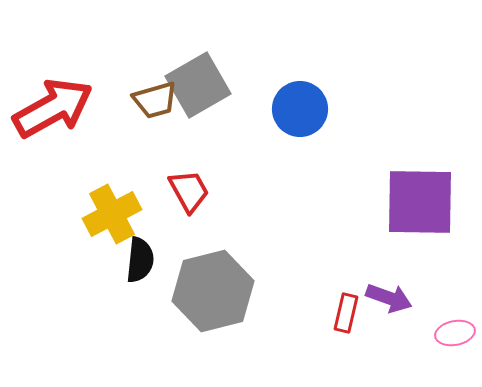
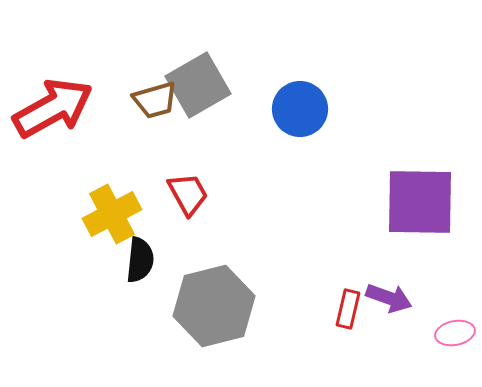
red trapezoid: moved 1 px left, 3 px down
gray hexagon: moved 1 px right, 15 px down
red rectangle: moved 2 px right, 4 px up
